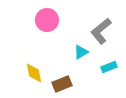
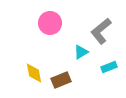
pink circle: moved 3 px right, 3 px down
brown rectangle: moved 1 px left, 4 px up
